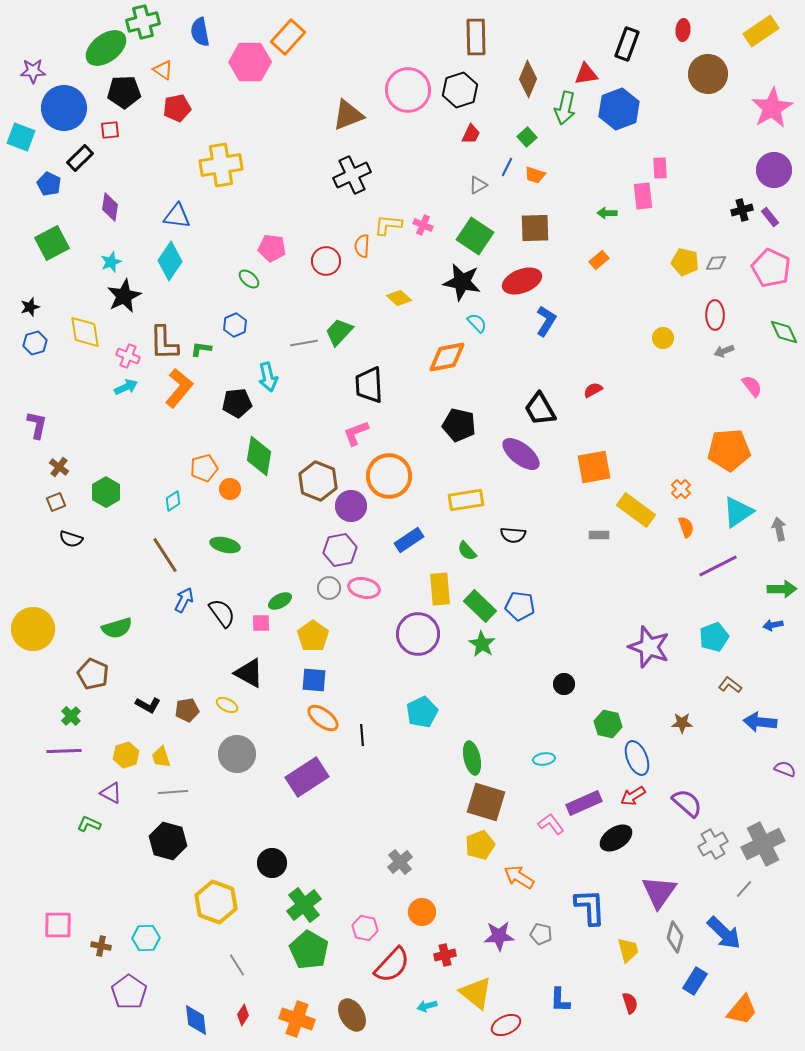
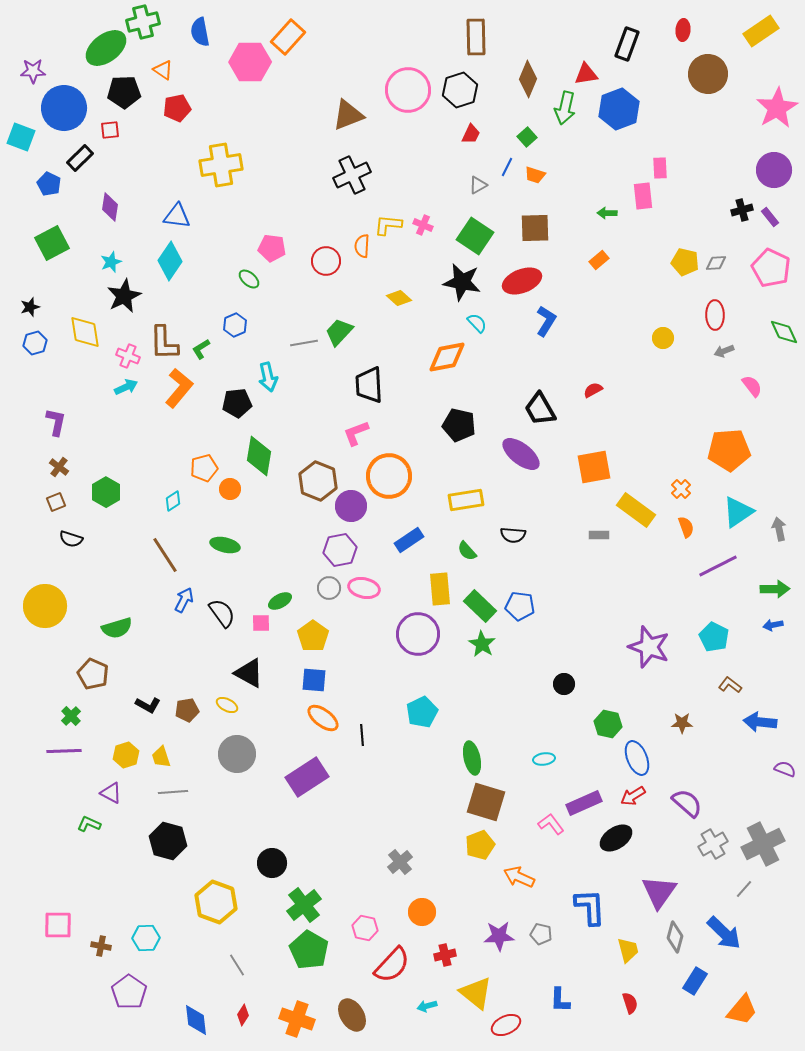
pink star at (772, 108): moved 5 px right
green L-shape at (201, 349): rotated 40 degrees counterclockwise
purple L-shape at (37, 425): moved 19 px right, 3 px up
green arrow at (782, 589): moved 7 px left
yellow circle at (33, 629): moved 12 px right, 23 px up
cyan pentagon at (714, 637): rotated 24 degrees counterclockwise
orange arrow at (519, 877): rotated 8 degrees counterclockwise
